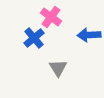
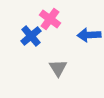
pink cross: moved 1 px left, 2 px down
blue cross: moved 3 px left, 2 px up
